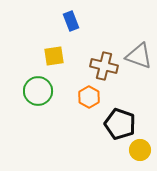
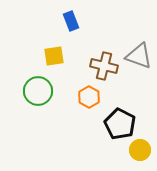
black pentagon: rotated 8 degrees clockwise
